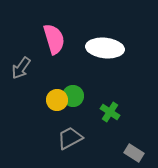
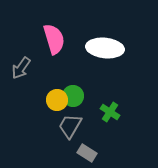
gray trapezoid: moved 12 px up; rotated 32 degrees counterclockwise
gray rectangle: moved 47 px left
